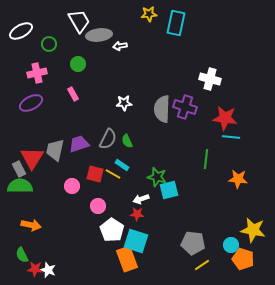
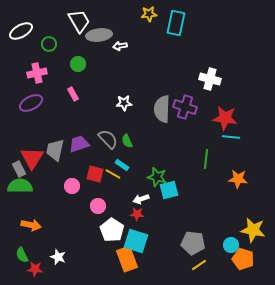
gray semicircle at (108, 139): rotated 70 degrees counterclockwise
yellow line at (202, 265): moved 3 px left
white star at (48, 270): moved 10 px right, 13 px up
